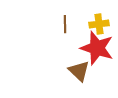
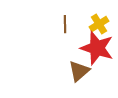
yellow cross: rotated 24 degrees counterclockwise
brown triangle: rotated 35 degrees clockwise
